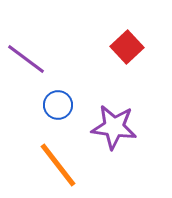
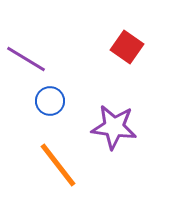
red square: rotated 12 degrees counterclockwise
purple line: rotated 6 degrees counterclockwise
blue circle: moved 8 px left, 4 px up
